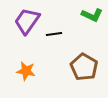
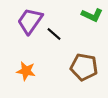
purple trapezoid: moved 3 px right
black line: rotated 49 degrees clockwise
brown pentagon: rotated 20 degrees counterclockwise
